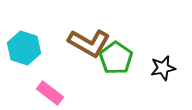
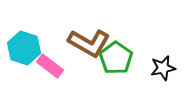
pink rectangle: moved 27 px up
